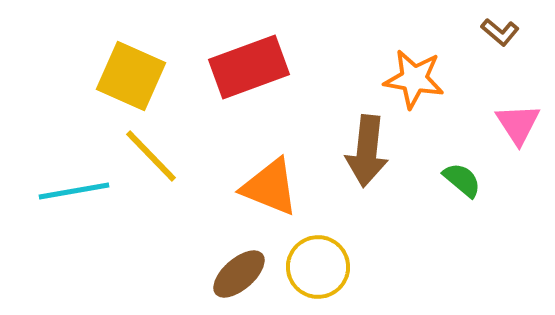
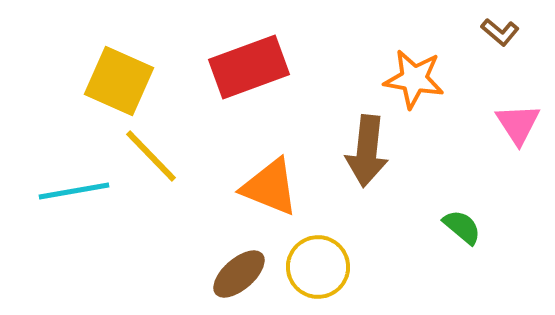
yellow square: moved 12 px left, 5 px down
green semicircle: moved 47 px down
